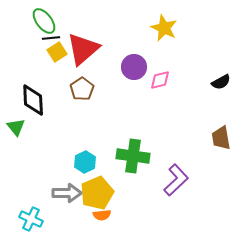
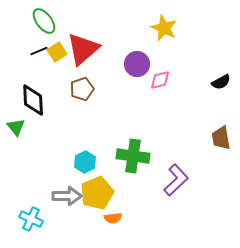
black line: moved 12 px left, 13 px down; rotated 18 degrees counterclockwise
purple circle: moved 3 px right, 3 px up
brown pentagon: rotated 15 degrees clockwise
gray arrow: moved 3 px down
orange semicircle: moved 11 px right, 3 px down
